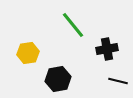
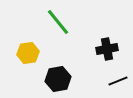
green line: moved 15 px left, 3 px up
black line: rotated 36 degrees counterclockwise
